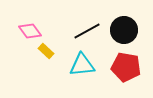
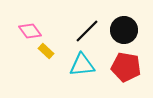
black line: rotated 16 degrees counterclockwise
